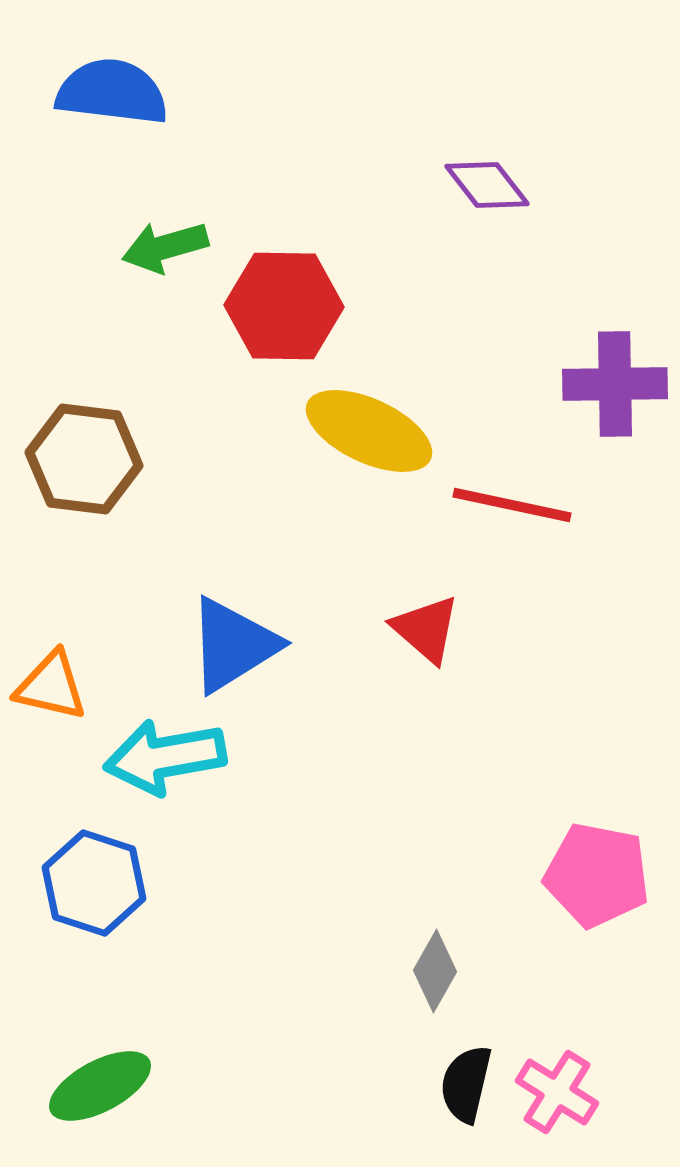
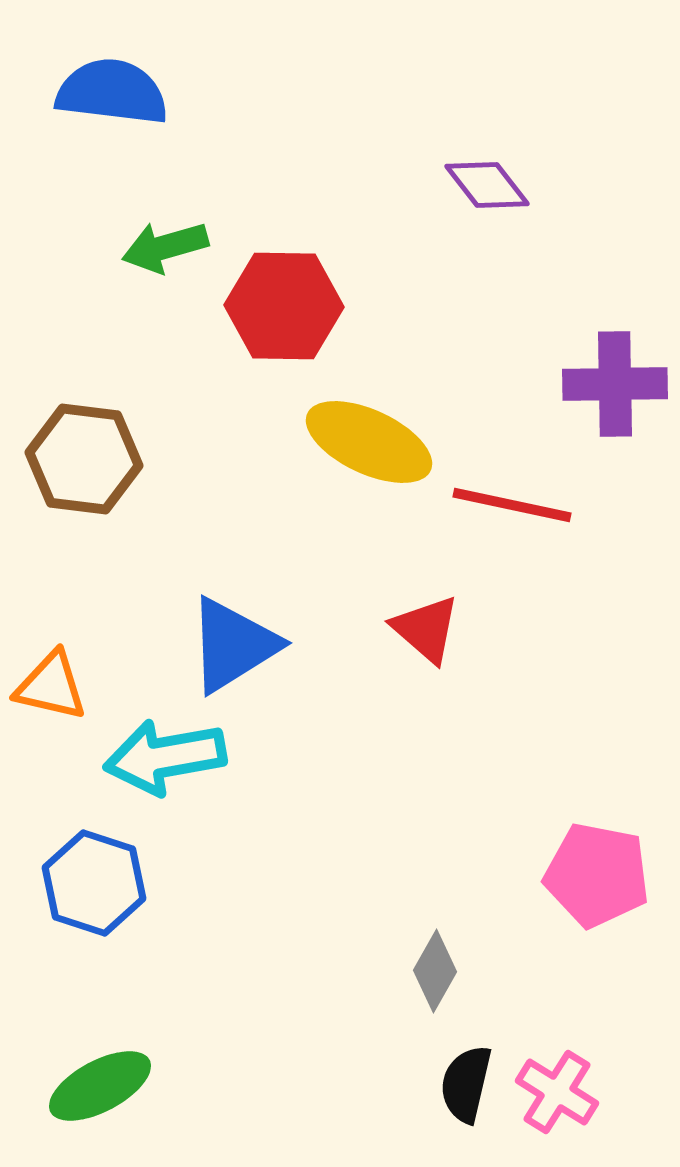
yellow ellipse: moved 11 px down
